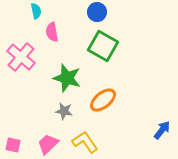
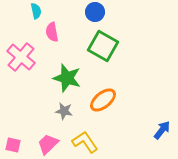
blue circle: moved 2 px left
